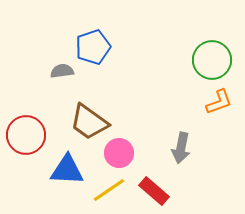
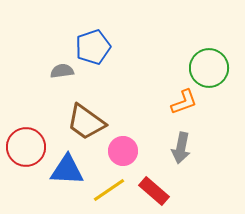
green circle: moved 3 px left, 8 px down
orange L-shape: moved 35 px left
brown trapezoid: moved 3 px left
red circle: moved 12 px down
pink circle: moved 4 px right, 2 px up
